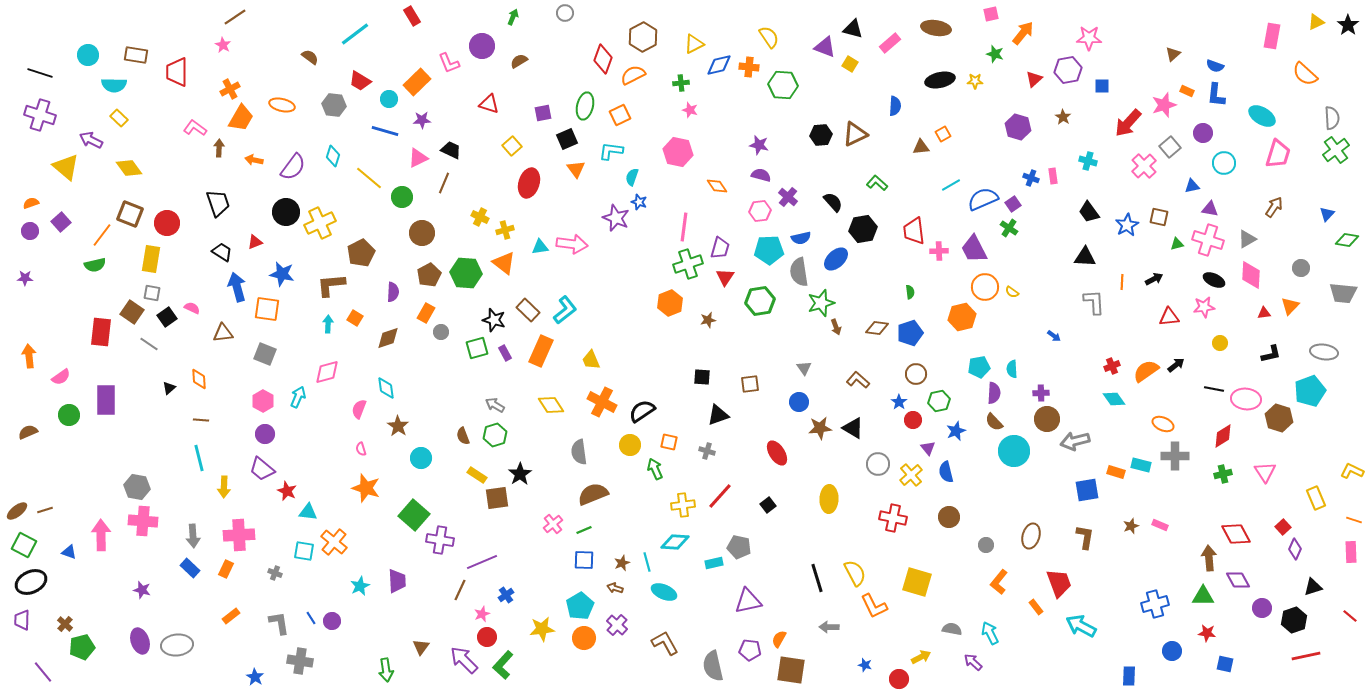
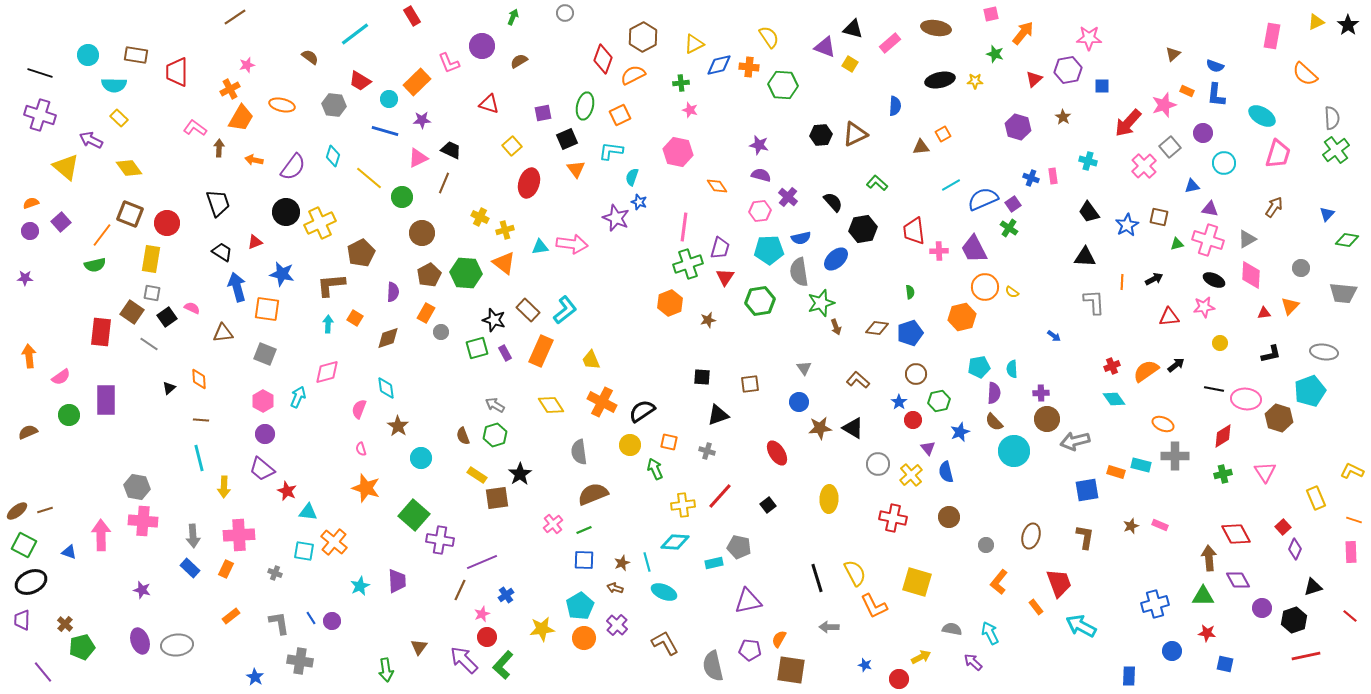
pink star at (223, 45): moved 24 px right, 20 px down; rotated 28 degrees clockwise
blue star at (956, 431): moved 4 px right, 1 px down
brown triangle at (421, 647): moved 2 px left
